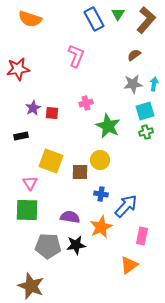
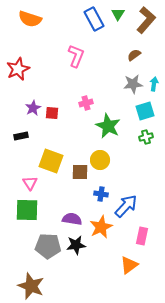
red star: rotated 15 degrees counterclockwise
green cross: moved 5 px down
purple semicircle: moved 2 px right, 2 px down
